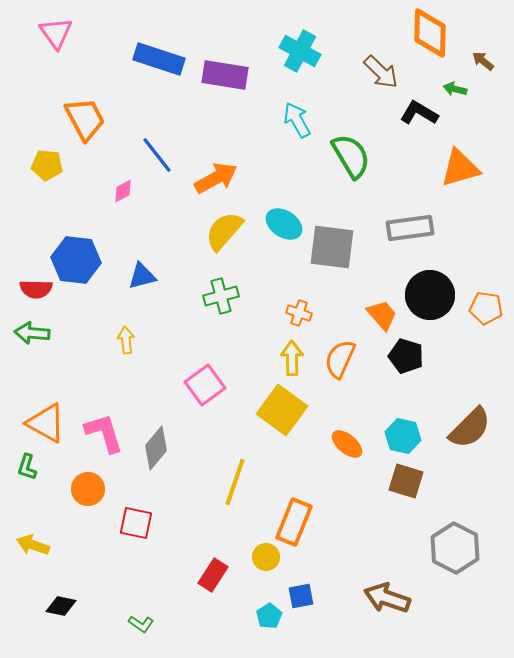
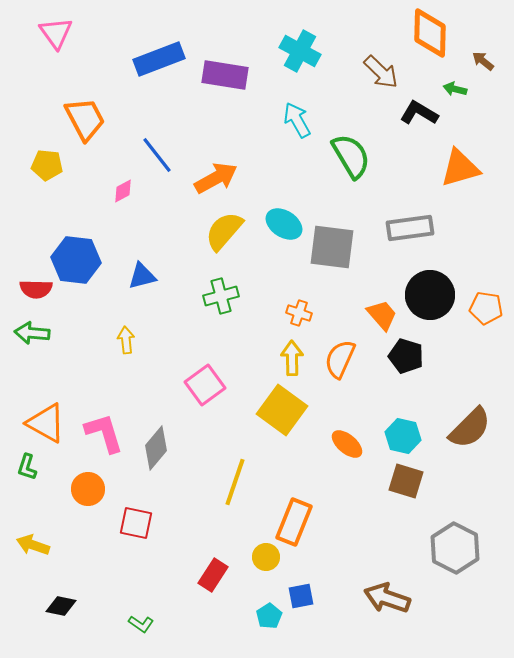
blue rectangle at (159, 59): rotated 39 degrees counterclockwise
